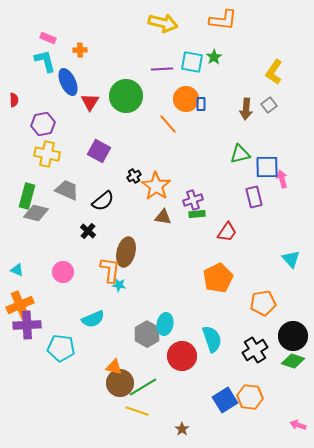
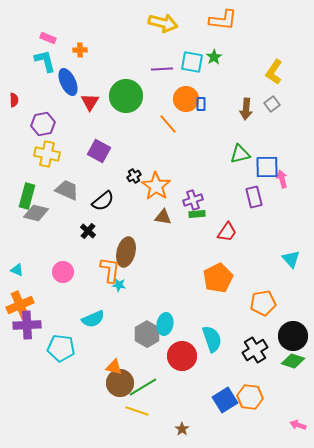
gray square at (269, 105): moved 3 px right, 1 px up
